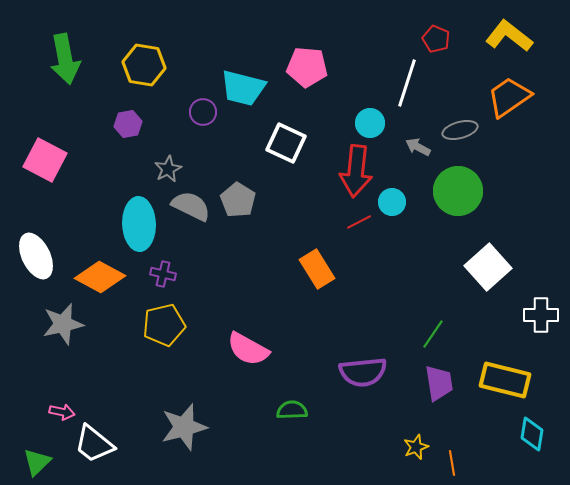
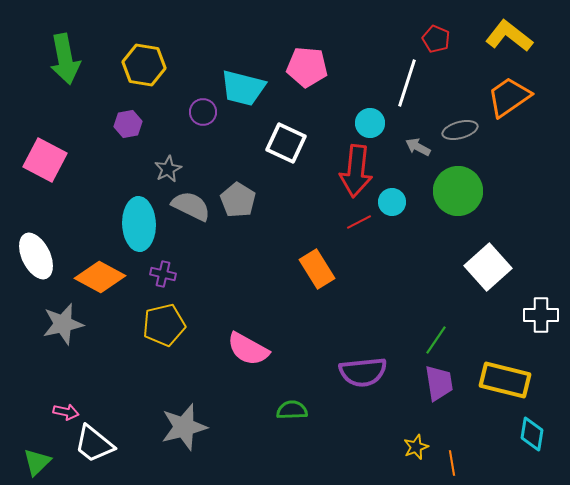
green line at (433, 334): moved 3 px right, 6 px down
pink arrow at (62, 412): moved 4 px right
